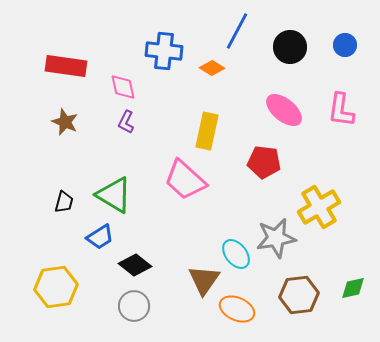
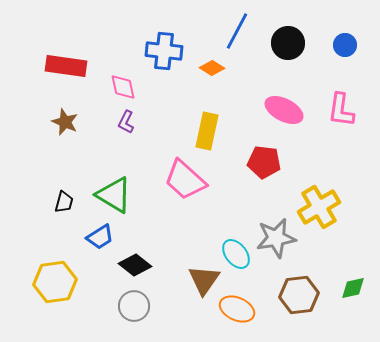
black circle: moved 2 px left, 4 px up
pink ellipse: rotated 12 degrees counterclockwise
yellow hexagon: moved 1 px left, 5 px up
